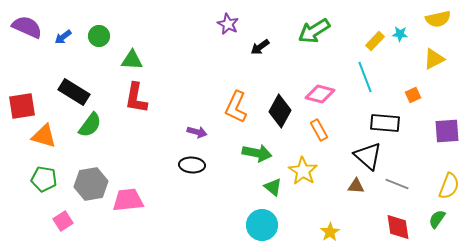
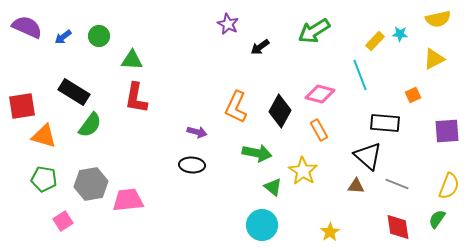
cyan line at (365, 77): moved 5 px left, 2 px up
